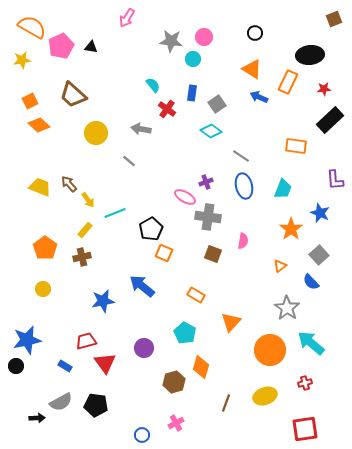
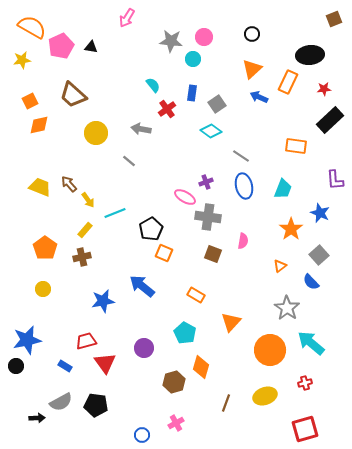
black circle at (255, 33): moved 3 px left, 1 px down
orange triangle at (252, 69): rotated 45 degrees clockwise
red cross at (167, 109): rotated 18 degrees clockwise
orange diamond at (39, 125): rotated 55 degrees counterclockwise
red square at (305, 429): rotated 8 degrees counterclockwise
